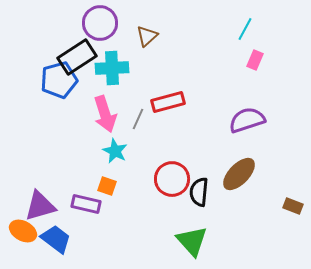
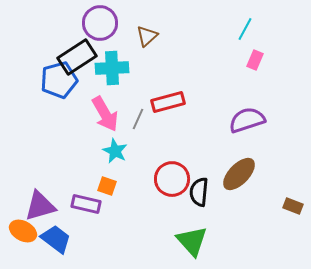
pink arrow: rotated 12 degrees counterclockwise
